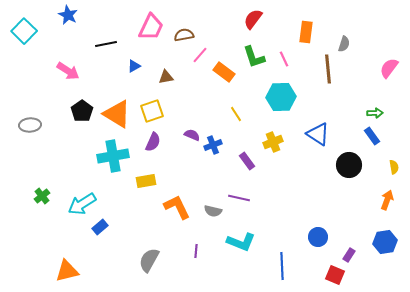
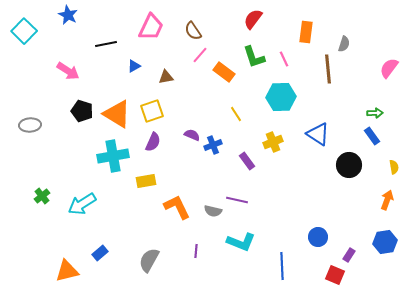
brown semicircle at (184, 35): moved 9 px right, 4 px up; rotated 114 degrees counterclockwise
black pentagon at (82, 111): rotated 20 degrees counterclockwise
purple line at (239, 198): moved 2 px left, 2 px down
blue rectangle at (100, 227): moved 26 px down
